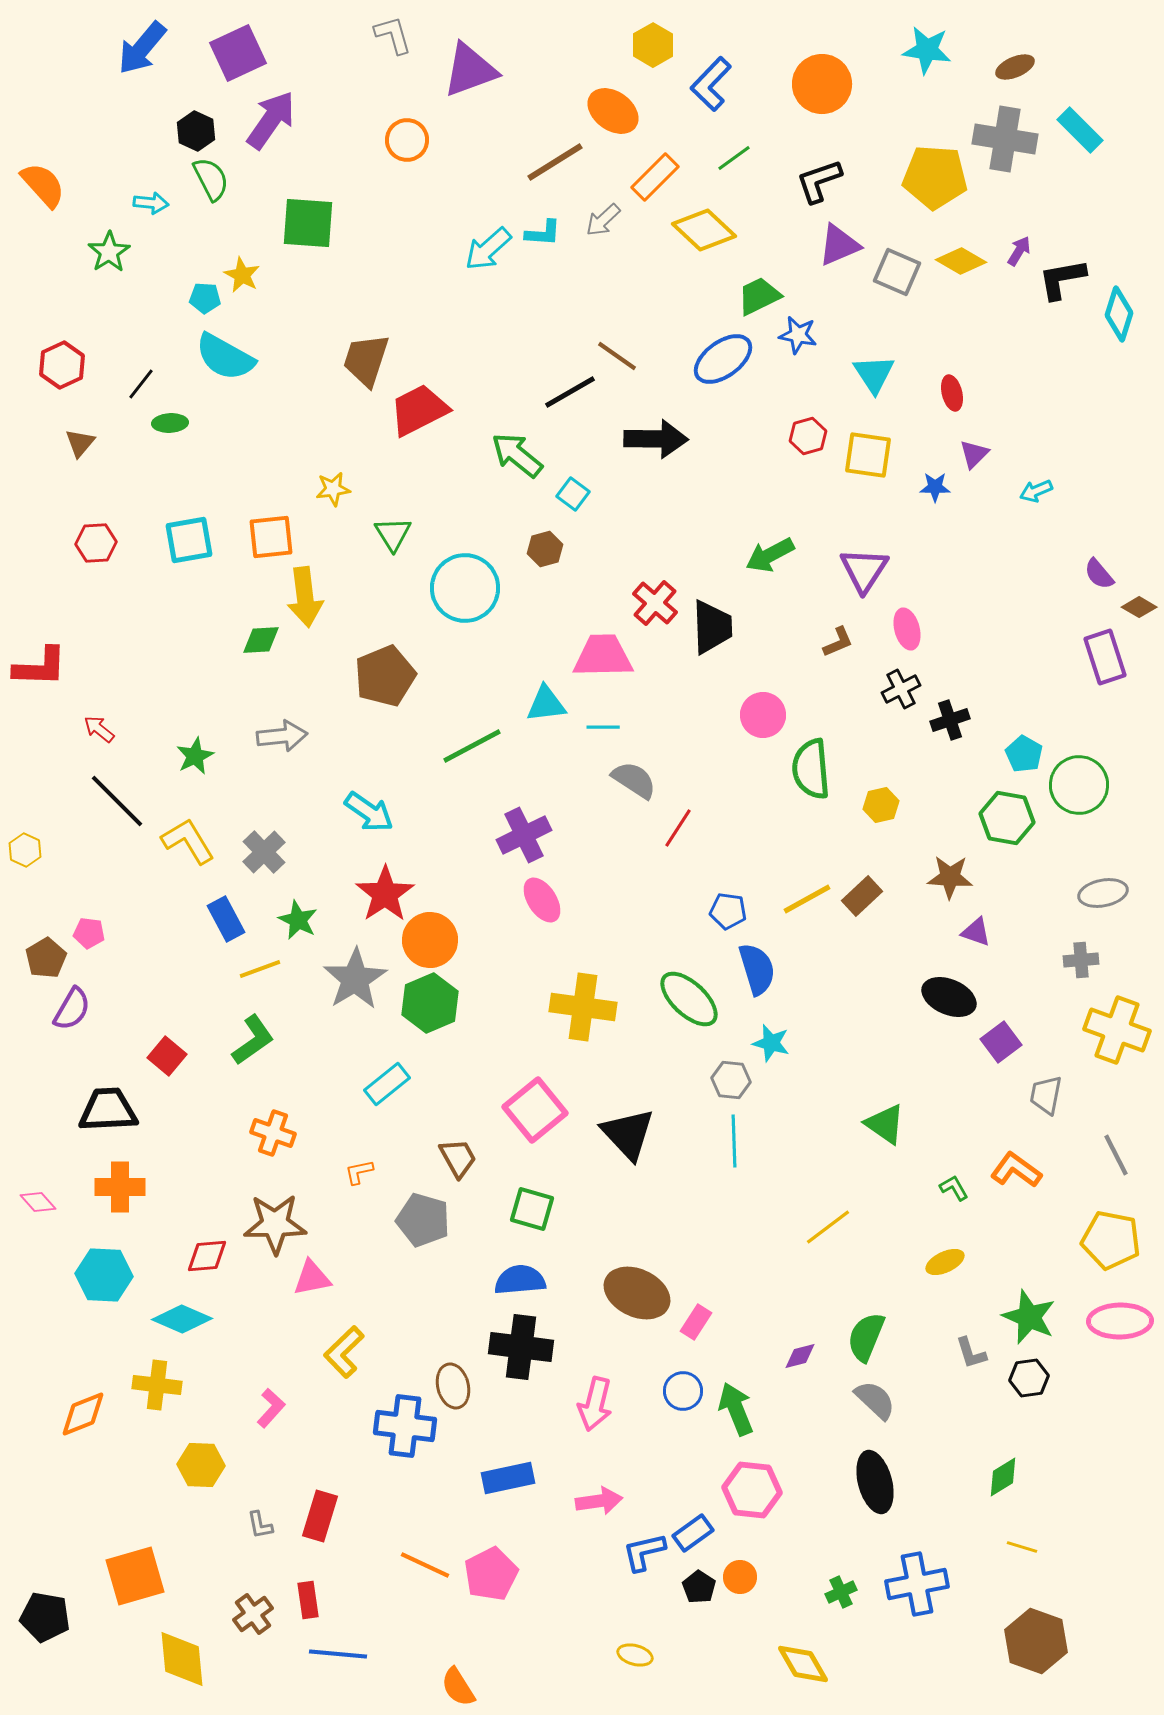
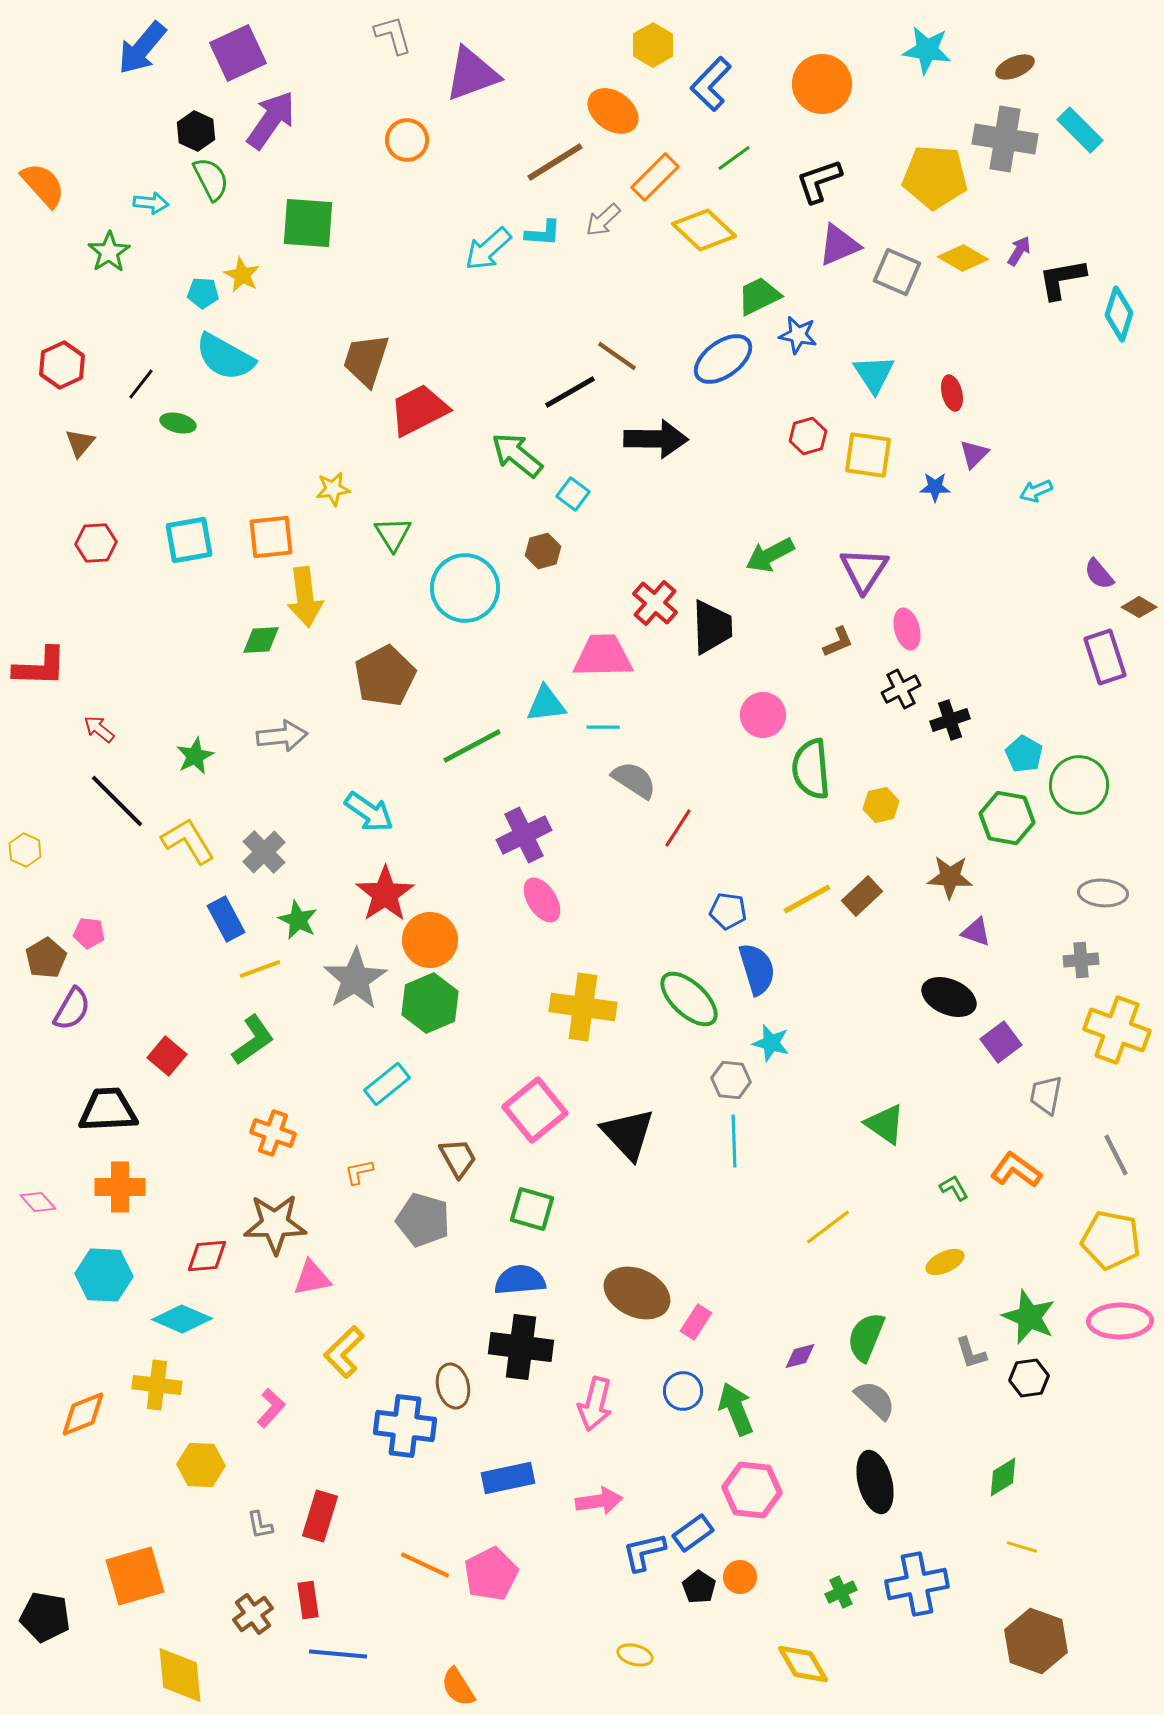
purple triangle at (470, 70): moved 2 px right, 4 px down
yellow diamond at (961, 261): moved 2 px right, 3 px up
cyan pentagon at (205, 298): moved 2 px left, 5 px up
green ellipse at (170, 423): moved 8 px right; rotated 16 degrees clockwise
brown hexagon at (545, 549): moved 2 px left, 2 px down
brown pentagon at (385, 676): rotated 6 degrees counterclockwise
gray ellipse at (1103, 893): rotated 15 degrees clockwise
yellow diamond at (182, 1659): moved 2 px left, 16 px down
